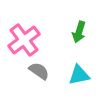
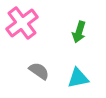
pink cross: moved 2 px left, 17 px up
cyan triangle: moved 1 px left, 3 px down
